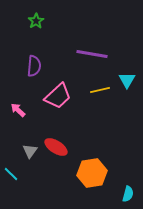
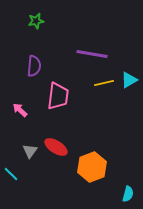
green star: rotated 21 degrees clockwise
cyan triangle: moved 2 px right; rotated 30 degrees clockwise
yellow line: moved 4 px right, 7 px up
pink trapezoid: rotated 40 degrees counterclockwise
pink arrow: moved 2 px right
orange hexagon: moved 6 px up; rotated 12 degrees counterclockwise
